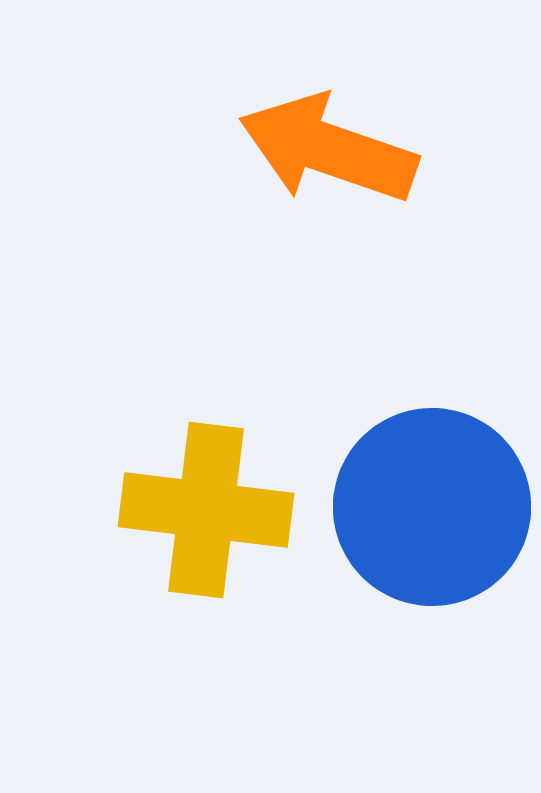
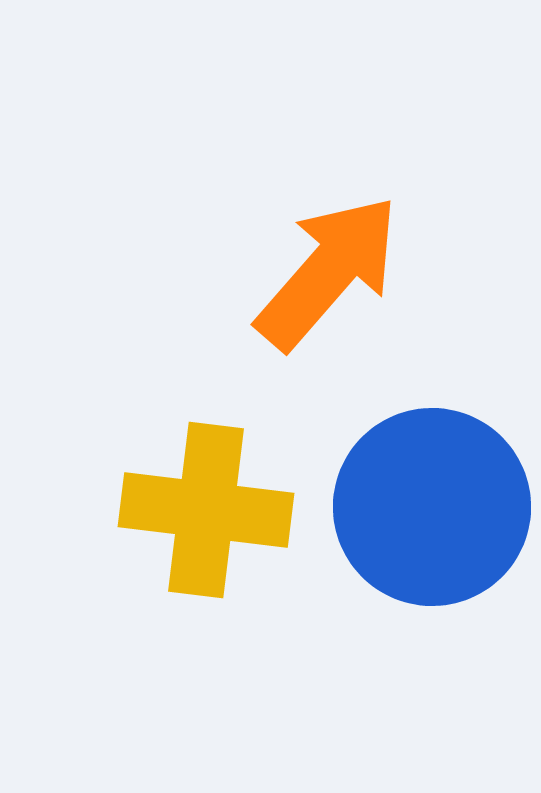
orange arrow: moved 123 px down; rotated 112 degrees clockwise
